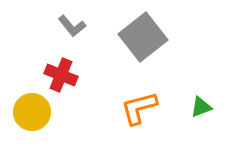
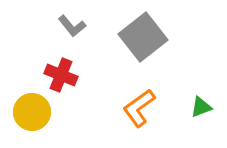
orange L-shape: rotated 21 degrees counterclockwise
